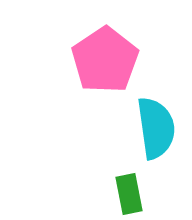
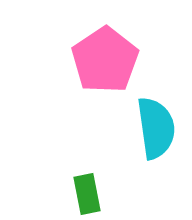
green rectangle: moved 42 px left
